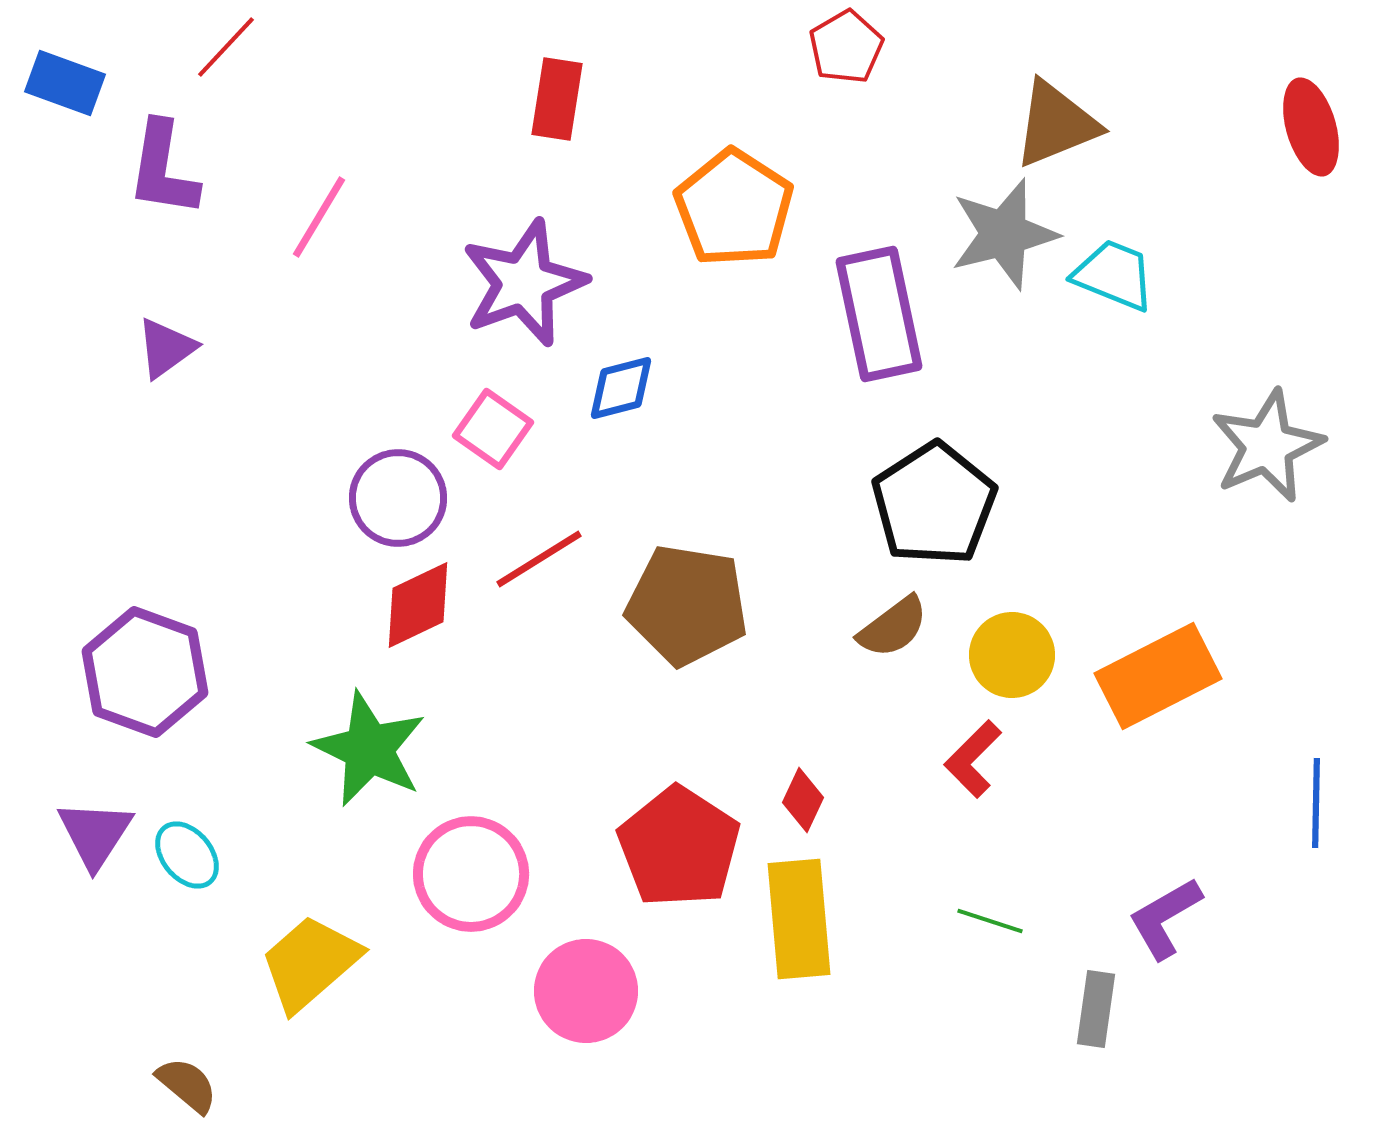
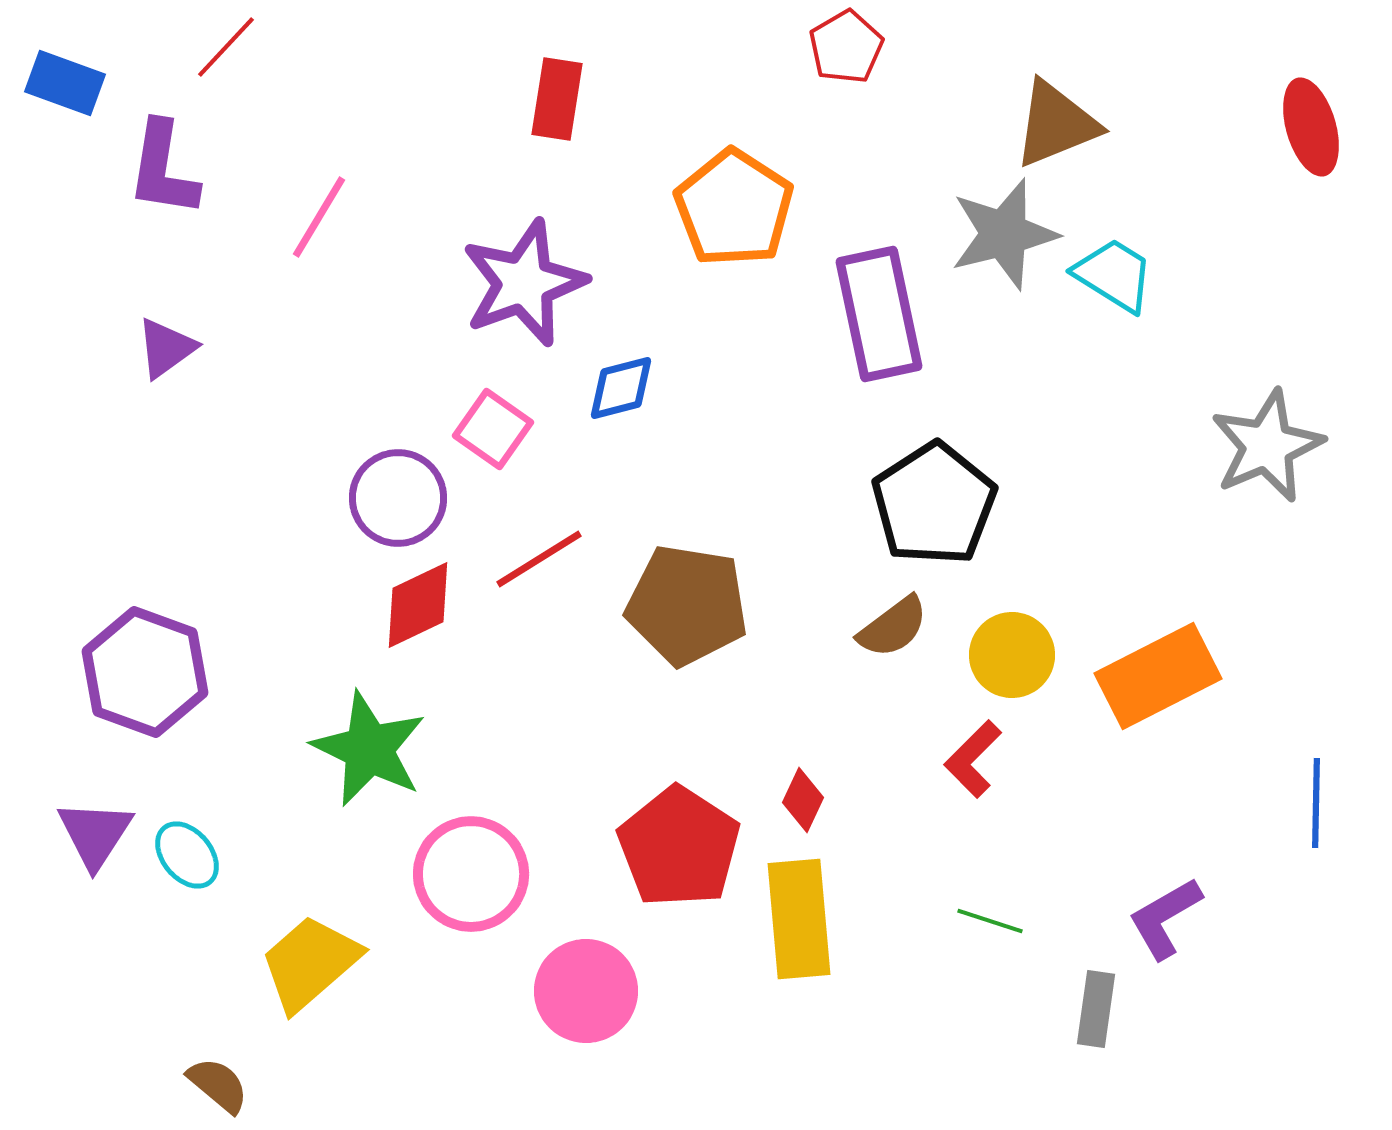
cyan trapezoid at (1114, 275): rotated 10 degrees clockwise
brown semicircle at (187, 1085): moved 31 px right
